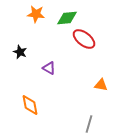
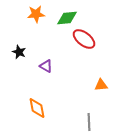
orange star: rotated 12 degrees counterclockwise
black star: moved 1 px left
purple triangle: moved 3 px left, 2 px up
orange triangle: rotated 16 degrees counterclockwise
orange diamond: moved 7 px right, 3 px down
gray line: moved 2 px up; rotated 18 degrees counterclockwise
